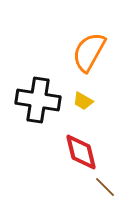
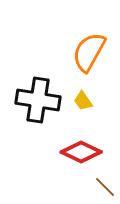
yellow trapezoid: rotated 25 degrees clockwise
red diamond: rotated 51 degrees counterclockwise
